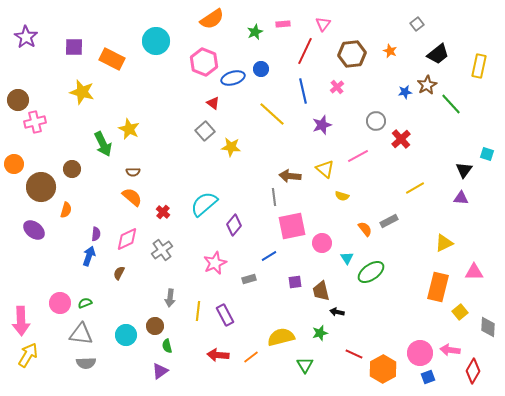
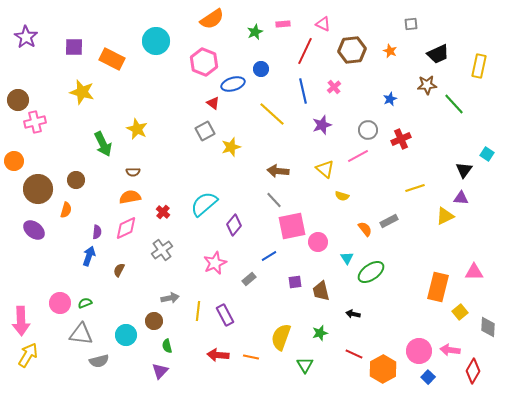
pink triangle at (323, 24): rotated 42 degrees counterclockwise
gray square at (417, 24): moved 6 px left; rotated 32 degrees clockwise
brown hexagon at (352, 54): moved 4 px up
black trapezoid at (438, 54): rotated 15 degrees clockwise
blue ellipse at (233, 78): moved 6 px down
brown star at (427, 85): rotated 24 degrees clockwise
pink cross at (337, 87): moved 3 px left
blue star at (405, 92): moved 15 px left, 7 px down; rotated 16 degrees counterclockwise
green line at (451, 104): moved 3 px right
gray circle at (376, 121): moved 8 px left, 9 px down
yellow star at (129, 129): moved 8 px right
gray square at (205, 131): rotated 12 degrees clockwise
red cross at (401, 139): rotated 18 degrees clockwise
yellow star at (231, 147): rotated 24 degrees counterclockwise
cyan square at (487, 154): rotated 16 degrees clockwise
orange circle at (14, 164): moved 3 px up
brown circle at (72, 169): moved 4 px right, 11 px down
brown arrow at (290, 176): moved 12 px left, 5 px up
brown circle at (41, 187): moved 3 px left, 2 px down
yellow line at (415, 188): rotated 12 degrees clockwise
orange semicircle at (132, 197): moved 2 px left; rotated 50 degrees counterclockwise
gray line at (274, 197): moved 3 px down; rotated 36 degrees counterclockwise
purple semicircle at (96, 234): moved 1 px right, 2 px up
pink diamond at (127, 239): moved 1 px left, 11 px up
pink circle at (322, 243): moved 4 px left, 1 px up
yellow triangle at (444, 243): moved 1 px right, 27 px up
brown semicircle at (119, 273): moved 3 px up
gray rectangle at (249, 279): rotated 24 degrees counterclockwise
gray arrow at (170, 298): rotated 108 degrees counterclockwise
black arrow at (337, 312): moved 16 px right, 2 px down
brown circle at (155, 326): moved 1 px left, 5 px up
yellow semicircle at (281, 337): rotated 56 degrees counterclockwise
pink circle at (420, 353): moved 1 px left, 2 px up
orange line at (251, 357): rotated 49 degrees clockwise
gray semicircle at (86, 363): moved 13 px right, 2 px up; rotated 12 degrees counterclockwise
purple triangle at (160, 371): rotated 12 degrees counterclockwise
blue square at (428, 377): rotated 24 degrees counterclockwise
